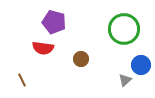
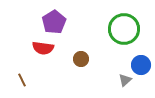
purple pentagon: rotated 25 degrees clockwise
